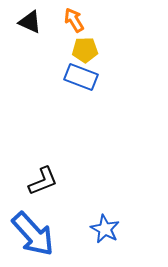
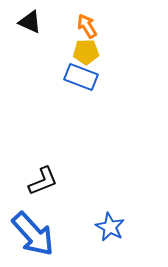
orange arrow: moved 13 px right, 6 px down
yellow pentagon: moved 1 px right, 2 px down
blue star: moved 5 px right, 2 px up
